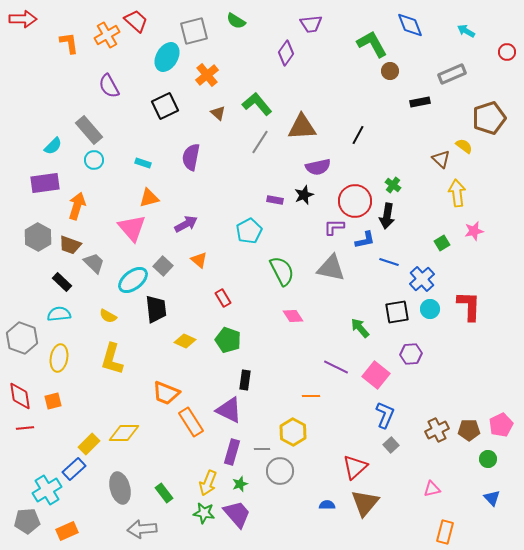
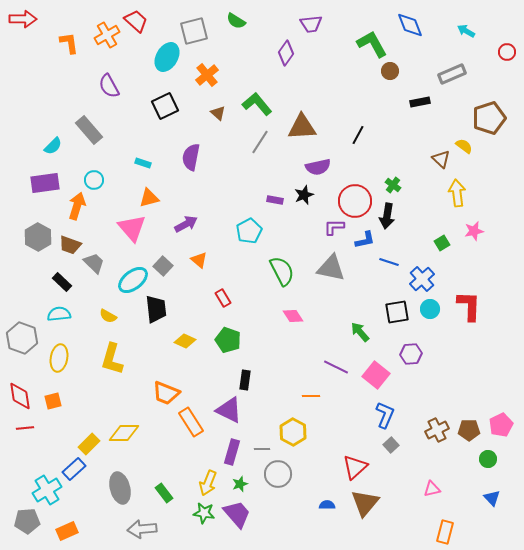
cyan circle at (94, 160): moved 20 px down
green arrow at (360, 328): moved 4 px down
gray circle at (280, 471): moved 2 px left, 3 px down
